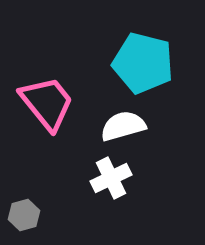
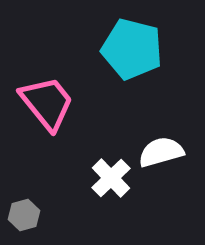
cyan pentagon: moved 11 px left, 14 px up
white semicircle: moved 38 px right, 26 px down
white cross: rotated 18 degrees counterclockwise
